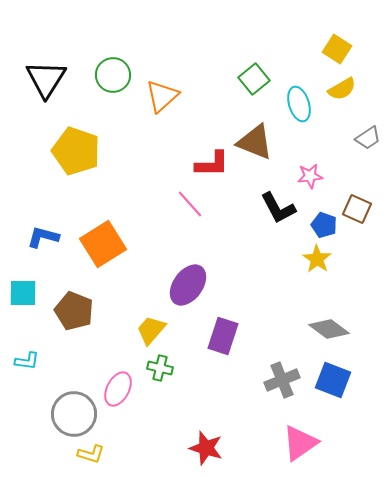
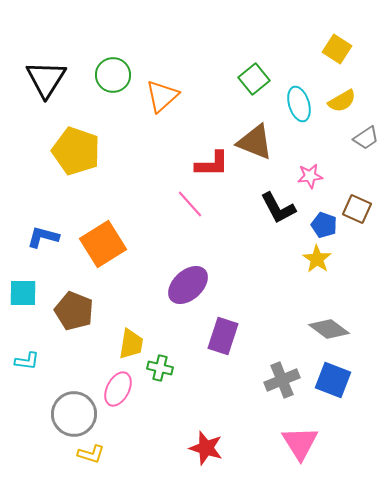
yellow semicircle: moved 12 px down
gray trapezoid: moved 2 px left
purple ellipse: rotated 12 degrees clockwise
yellow trapezoid: moved 20 px left, 14 px down; rotated 148 degrees clockwise
pink triangle: rotated 27 degrees counterclockwise
